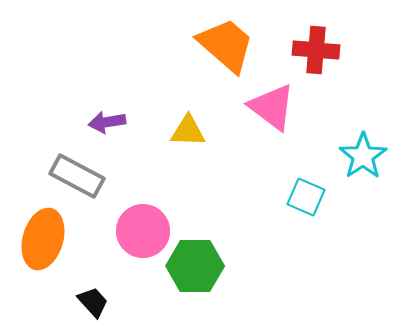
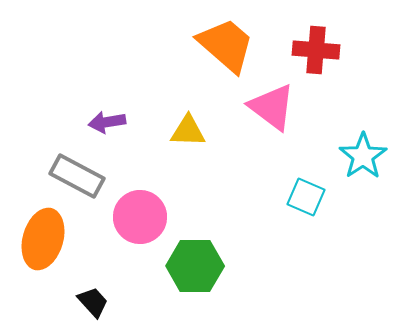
pink circle: moved 3 px left, 14 px up
